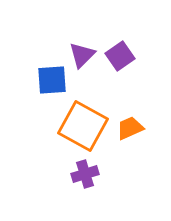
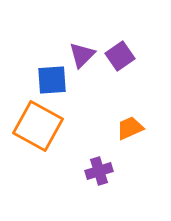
orange square: moved 45 px left
purple cross: moved 14 px right, 3 px up
